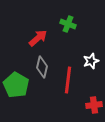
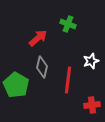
red cross: moved 2 px left
